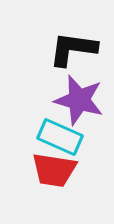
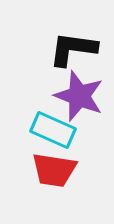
purple star: moved 4 px up; rotated 6 degrees clockwise
cyan rectangle: moved 7 px left, 7 px up
